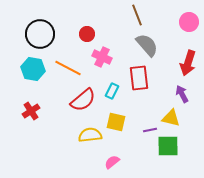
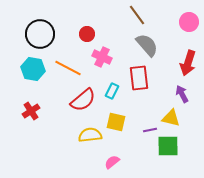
brown line: rotated 15 degrees counterclockwise
